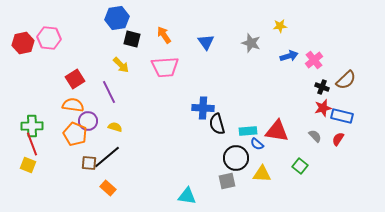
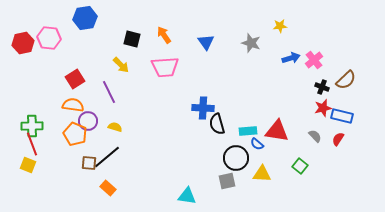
blue hexagon: moved 32 px left
blue arrow: moved 2 px right, 2 px down
